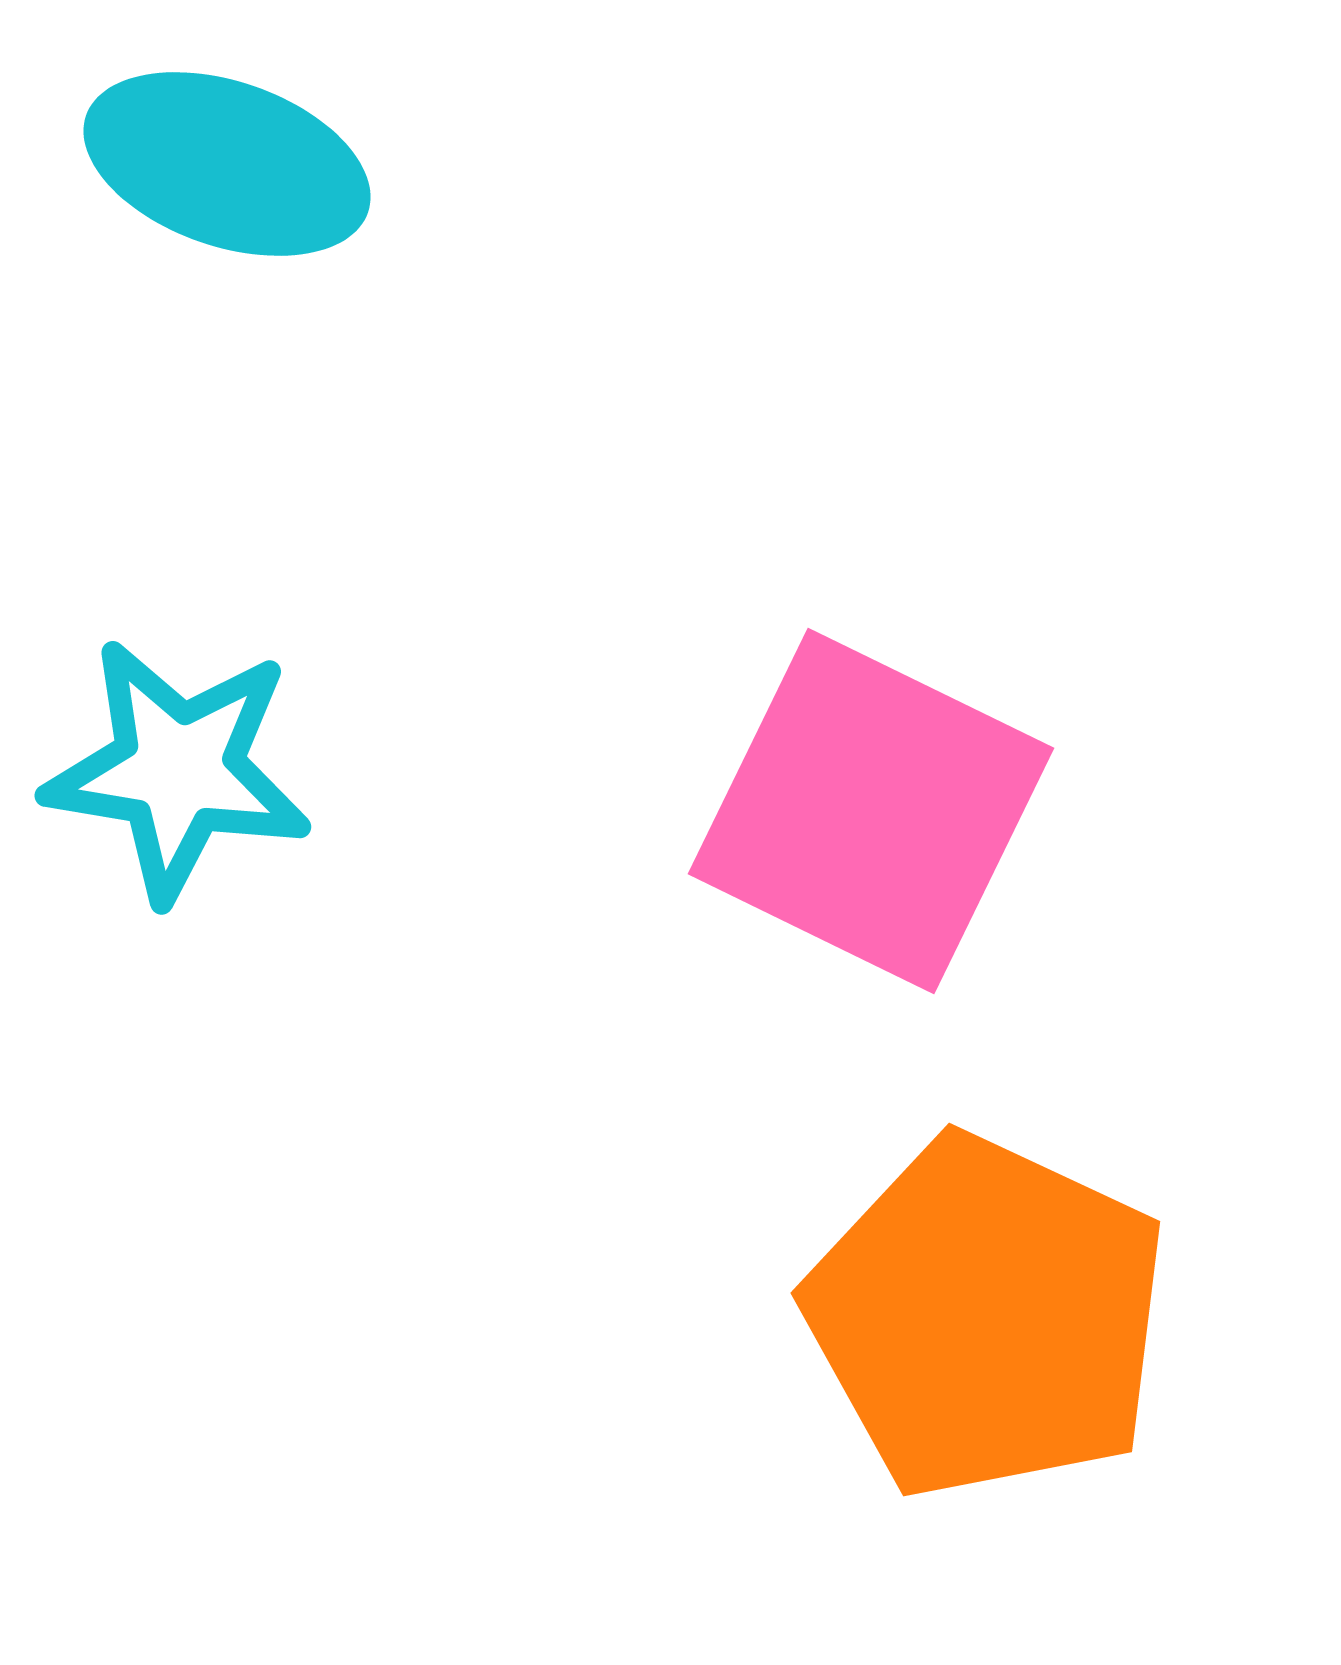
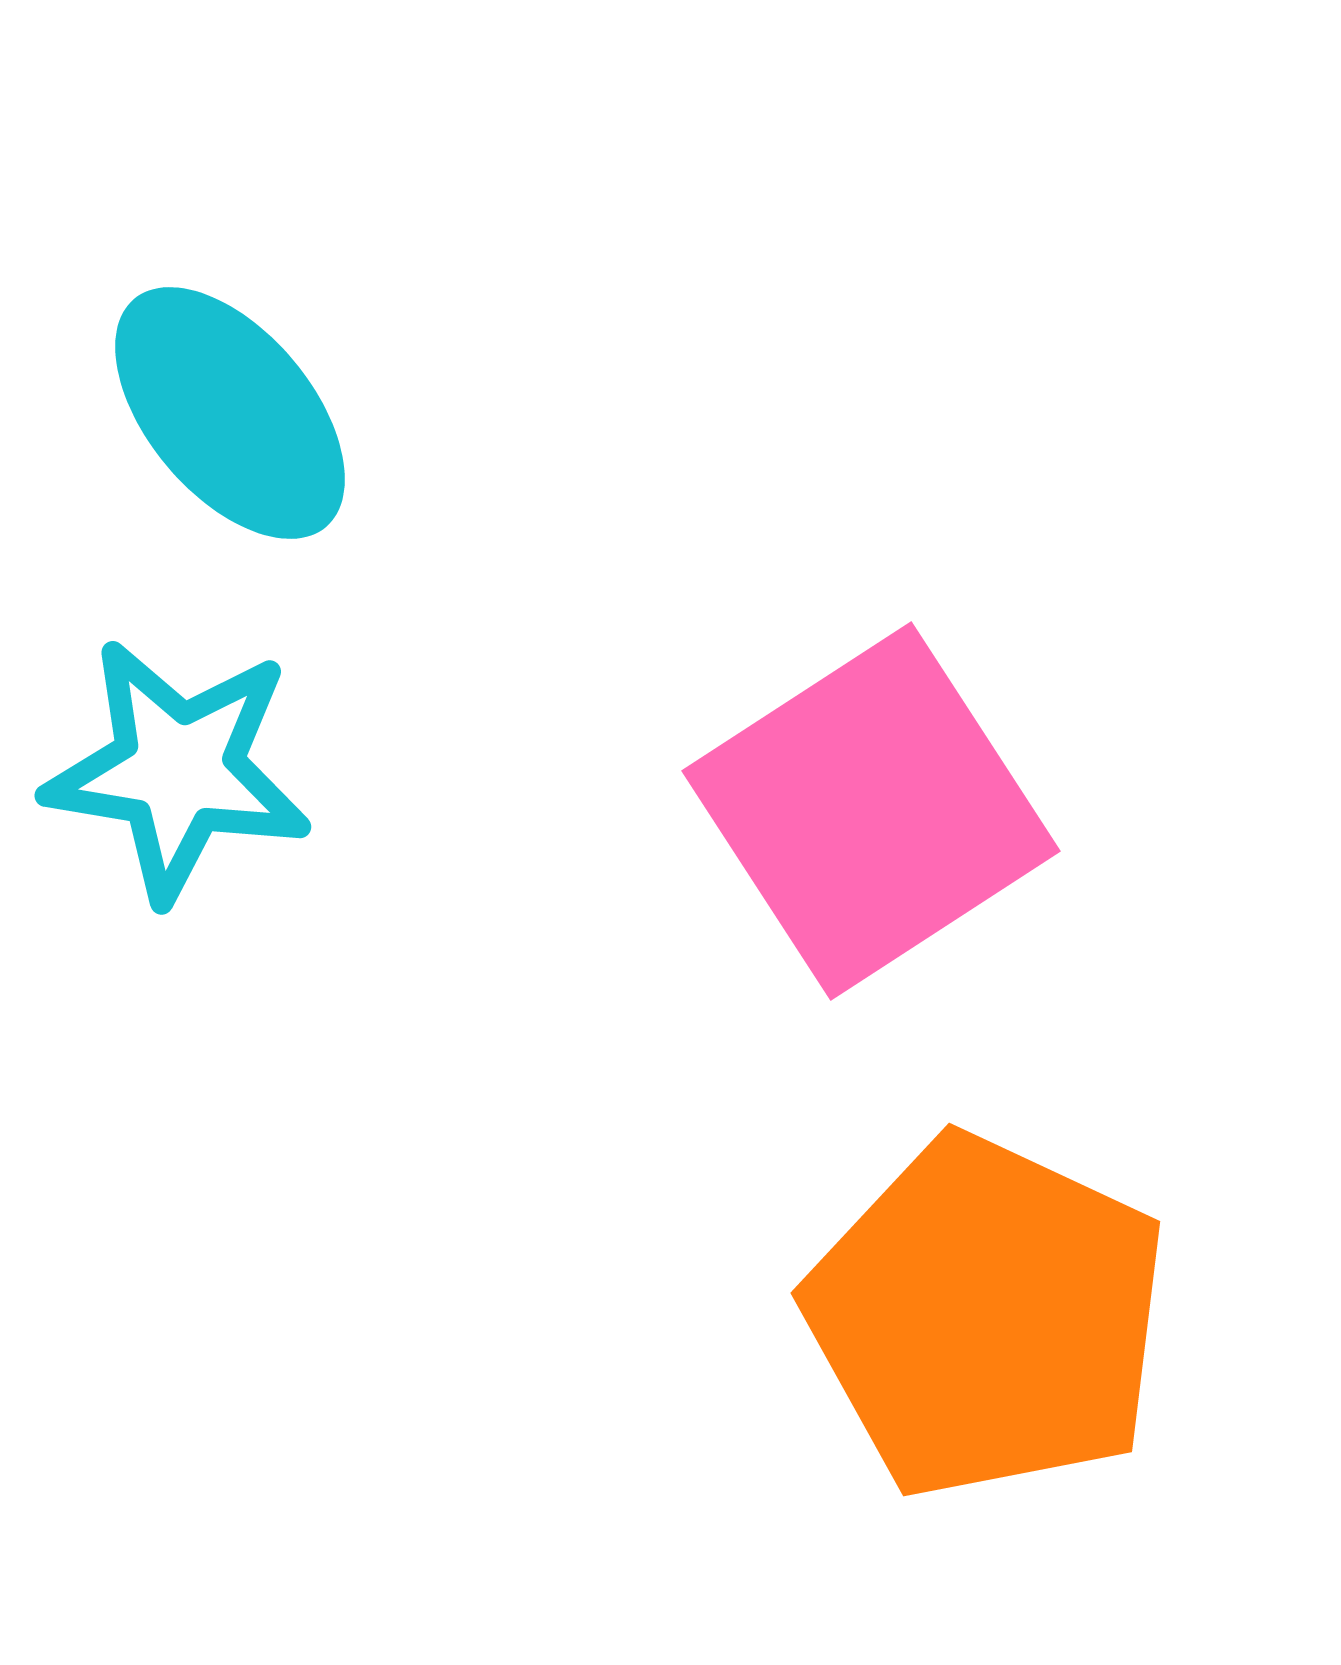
cyan ellipse: moved 3 px right, 249 px down; rotated 31 degrees clockwise
pink square: rotated 31 degrees clockwise
